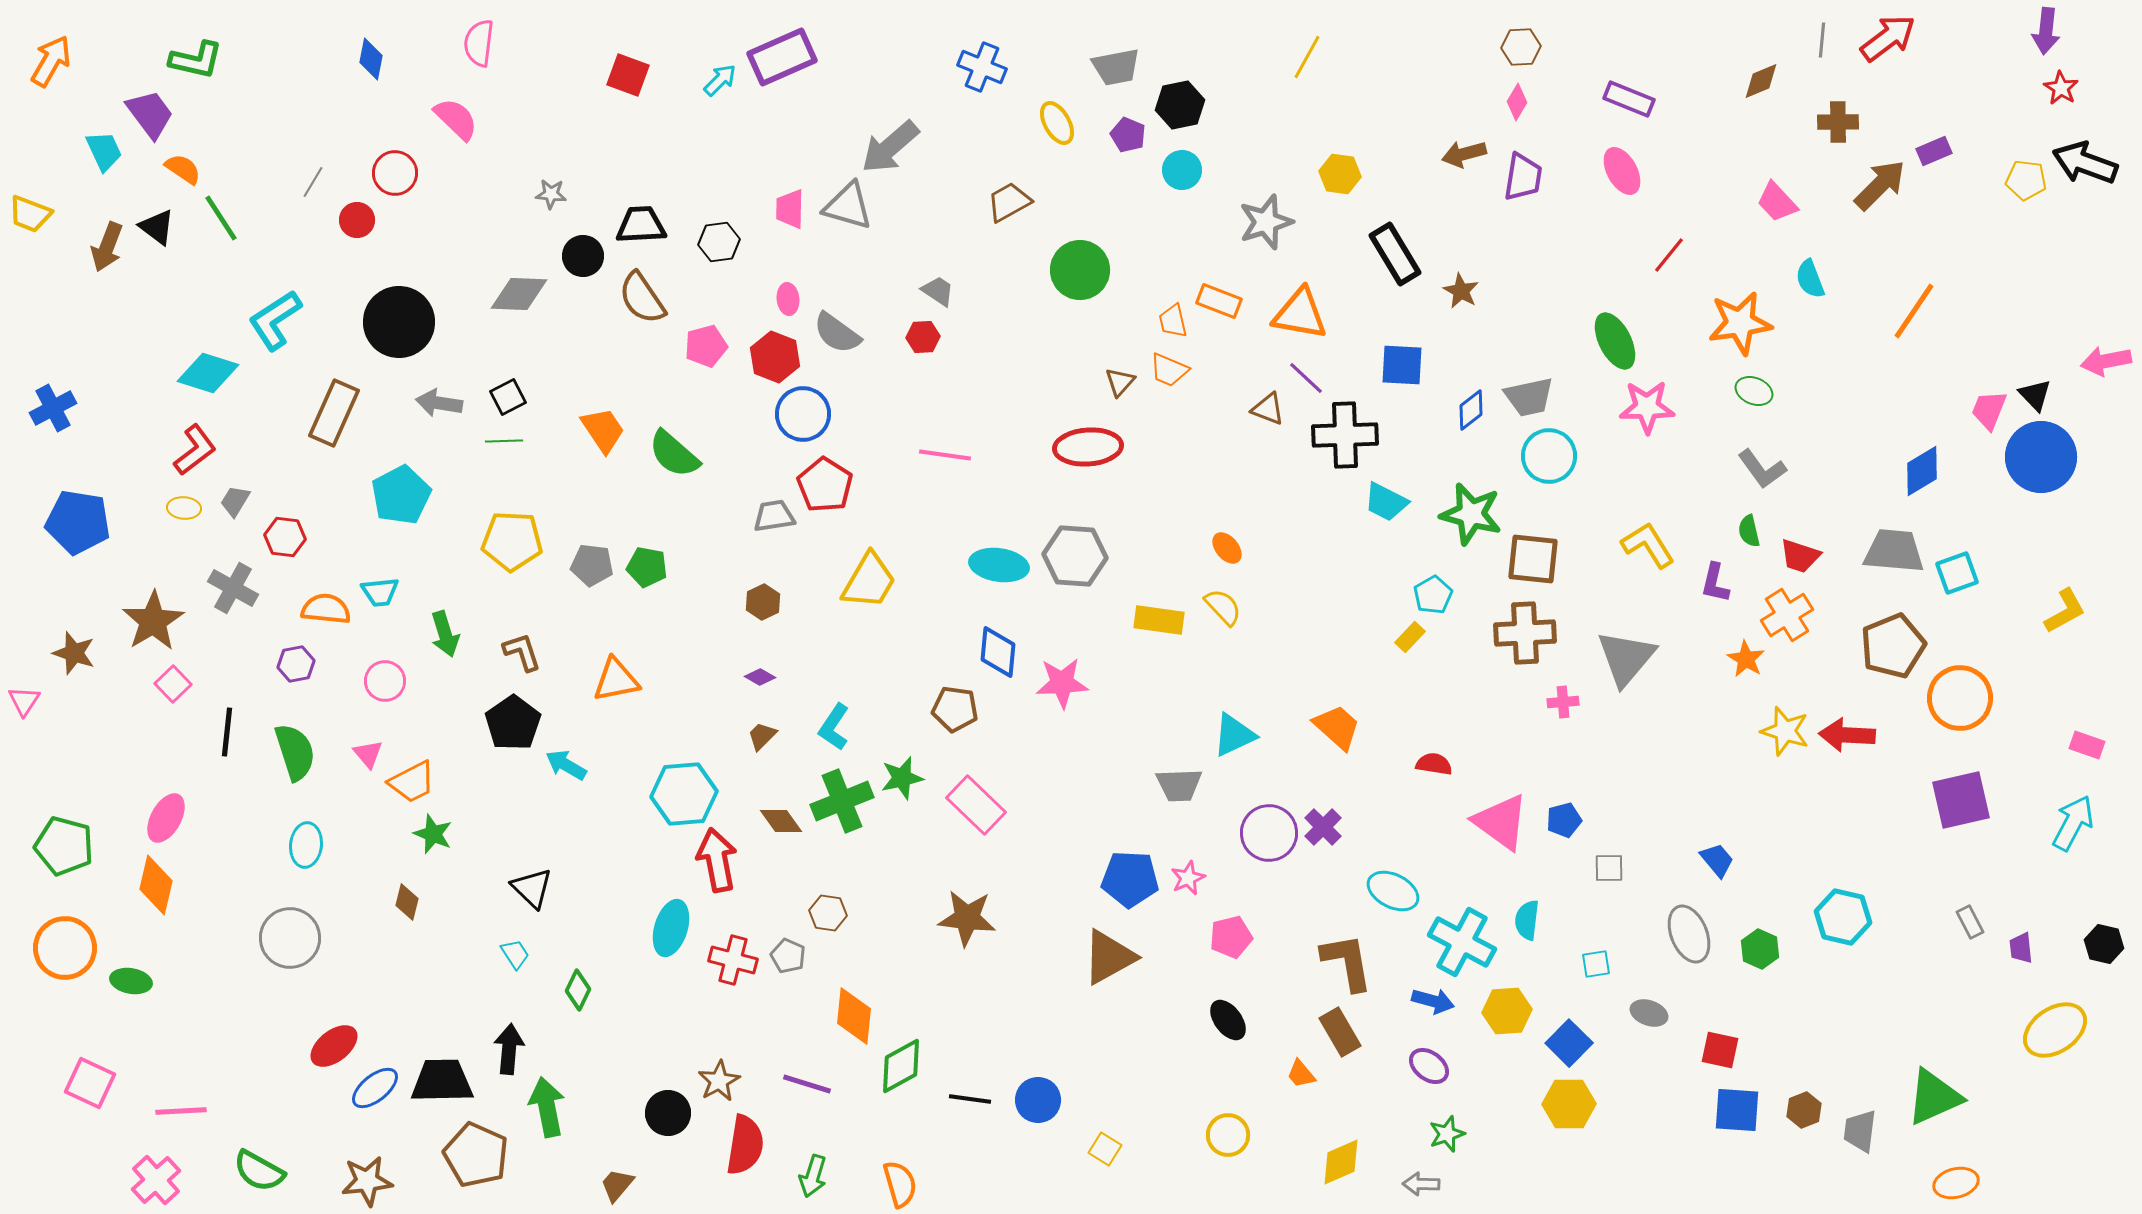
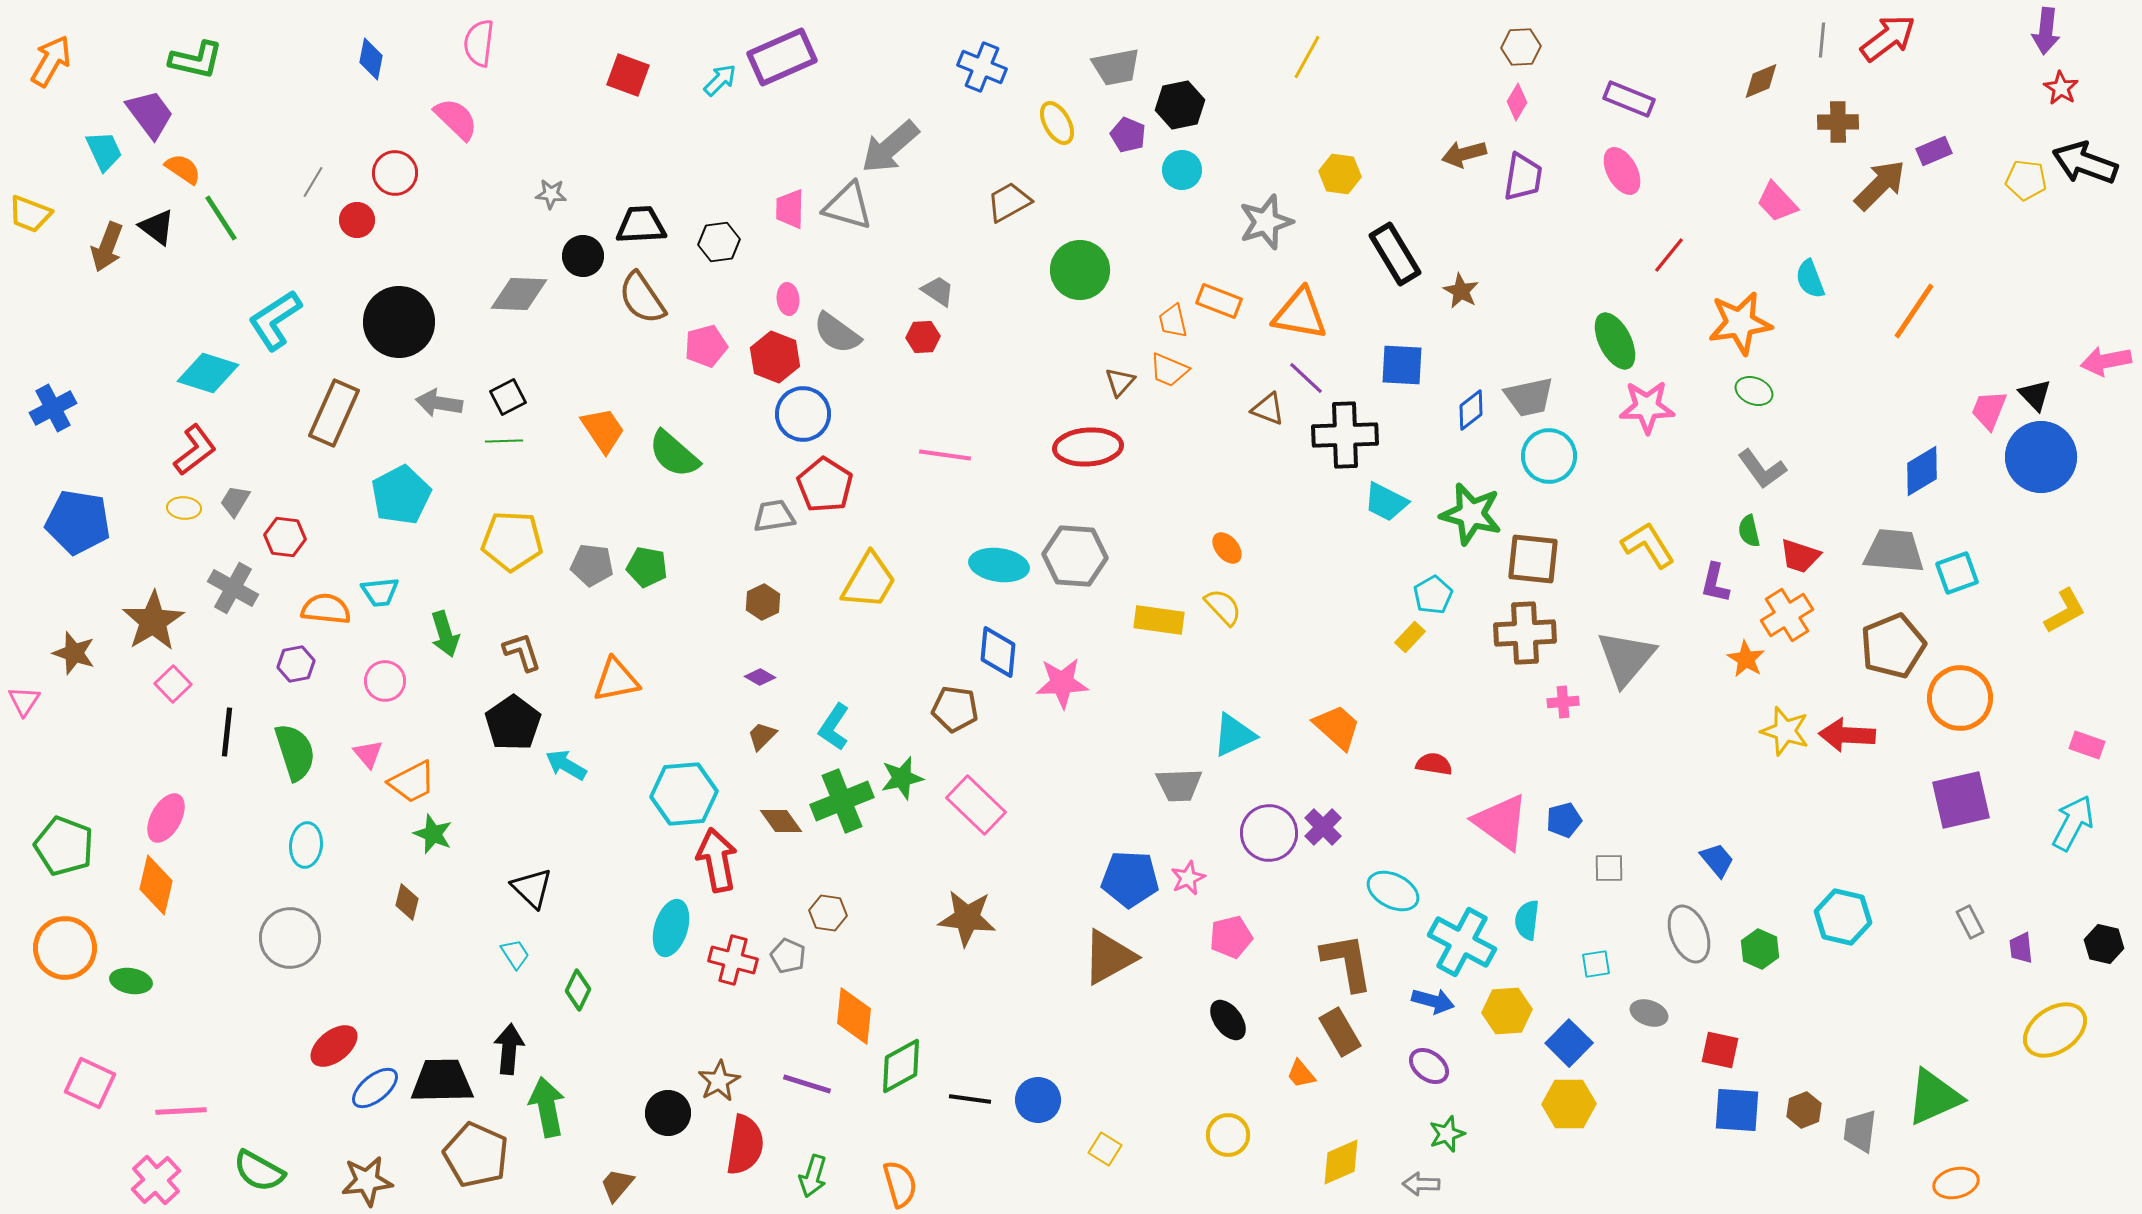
green pentagon at (64, 846): rotated 6 degrees clockwise
